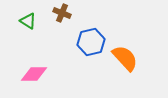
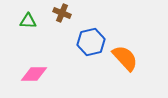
green triangle: rotated 30 degrees counterclockwise
